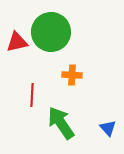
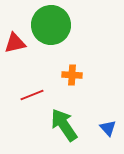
green circle: moved 7 px up
red triangle: moved 2 px left, 1 px down
red line: rotated 65 degrees clockwise
green arrow: moved 3 px right, 2 px down
